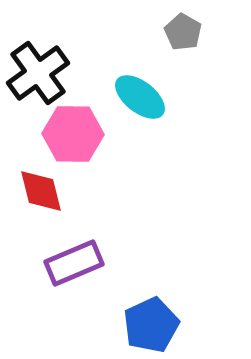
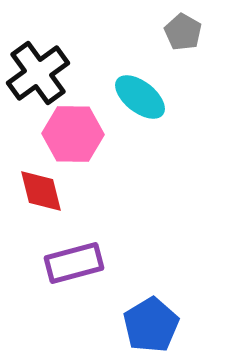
purple rectangle: rotated 8 degrees clockwise
blue pentagon: rotated 6 degrees counterclockwise
